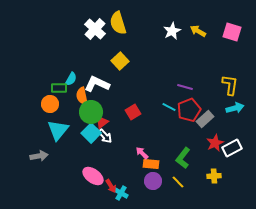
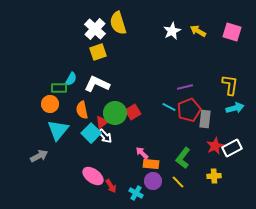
yellow square: moved 22 px left, 9 px up; rotated 24 degrees clockwise
purple line: rotated 28 degrees counterclockwise
orange semicircle: moved 14 px down
green circle: moved 24 px right, 1 px down
gray rectangle: rotated 42 degrees counterclockwise
red star: moved 3 px down
gray arrow: rotated 18 degrees counterclockwise
cyan cross: moved 15 px right
